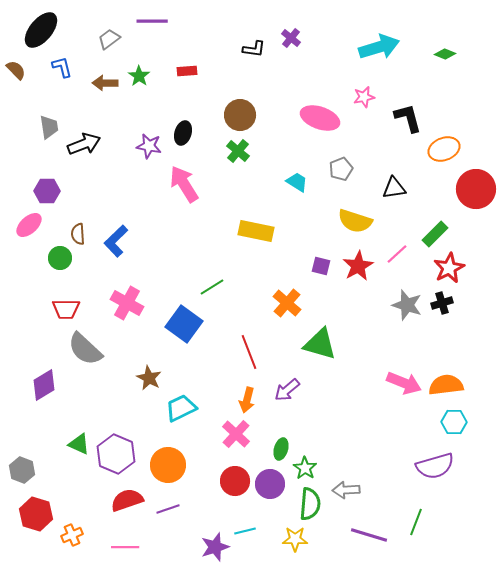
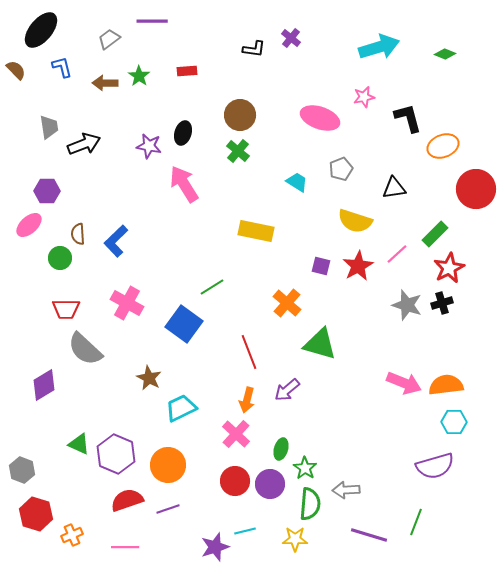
orange ellipse at (444, 149): moved 1 px left, 3 px up
